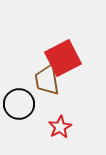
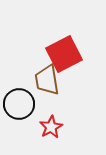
red square: moved 1 px right, 4 px up
red star: moved 9 px left
